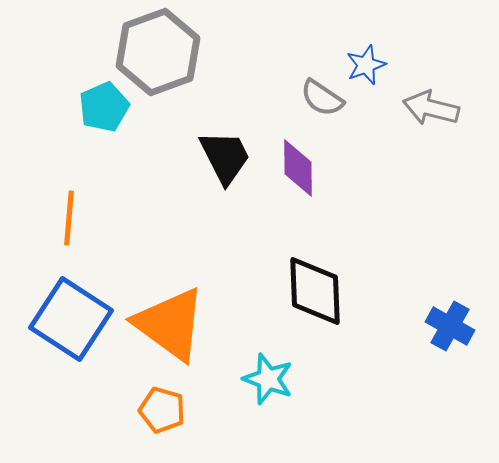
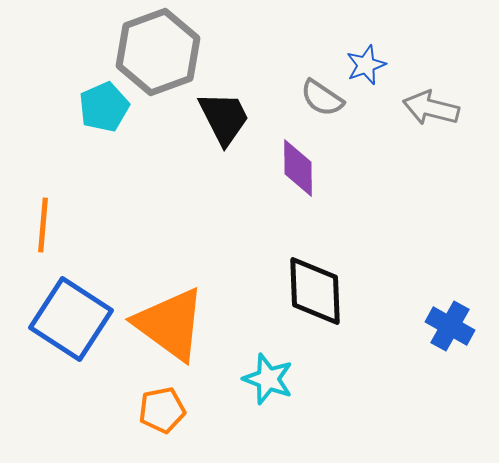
black trapezoid: moved 1 px left, 39 px up
orange line: moved 26 px left, 7 px down
orange pentagon: rotated 27 degrees counterclockwise
